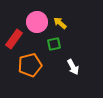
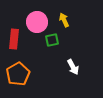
yellow arrow: moved 4 px right, 3 px up; rotated 24 degrees clockwise
red rectangle: rotated 30 degrees counterclockwise
green square: moved 2 px left, 4 px up
orange pentagon: moved 12 px left, 9 px down; rotated 15 degrees counterclockwise
